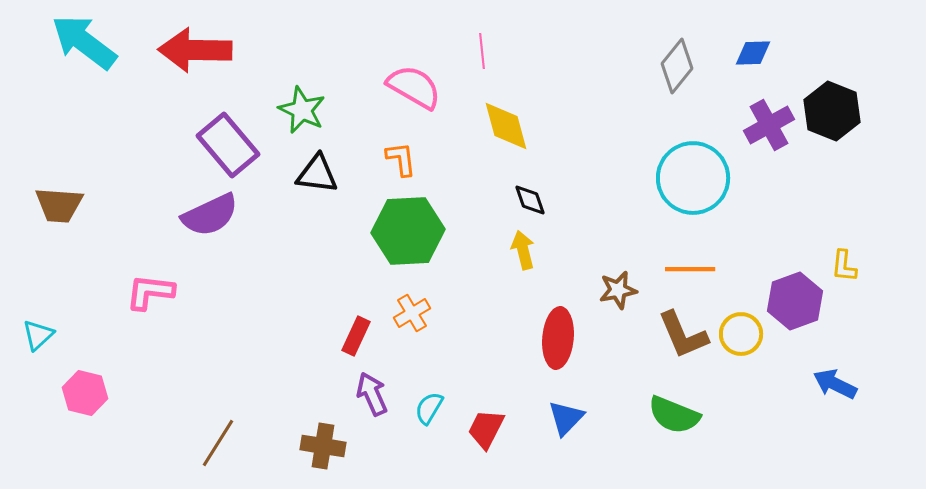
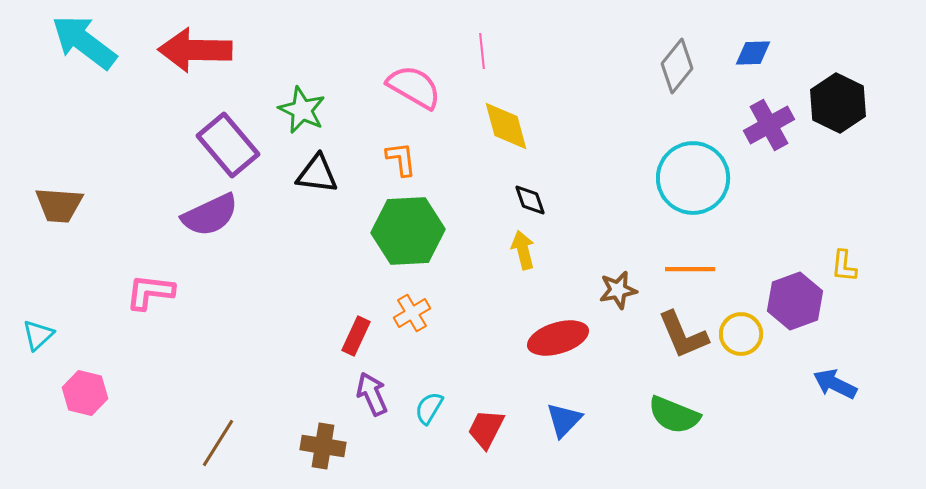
black hexagon: moved 6 px right, 8 px up; rotated 4 degrees clockwise
red ellipse: rotated 68 degrees clockwise
blue triangle: moved 2 px left, 2 px down
